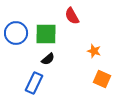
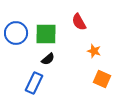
red semicircle: moved 7 px right, 6 px down
